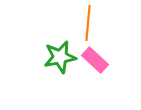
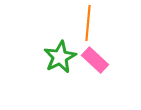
green star: rotated 16 degrees counterclockwise
